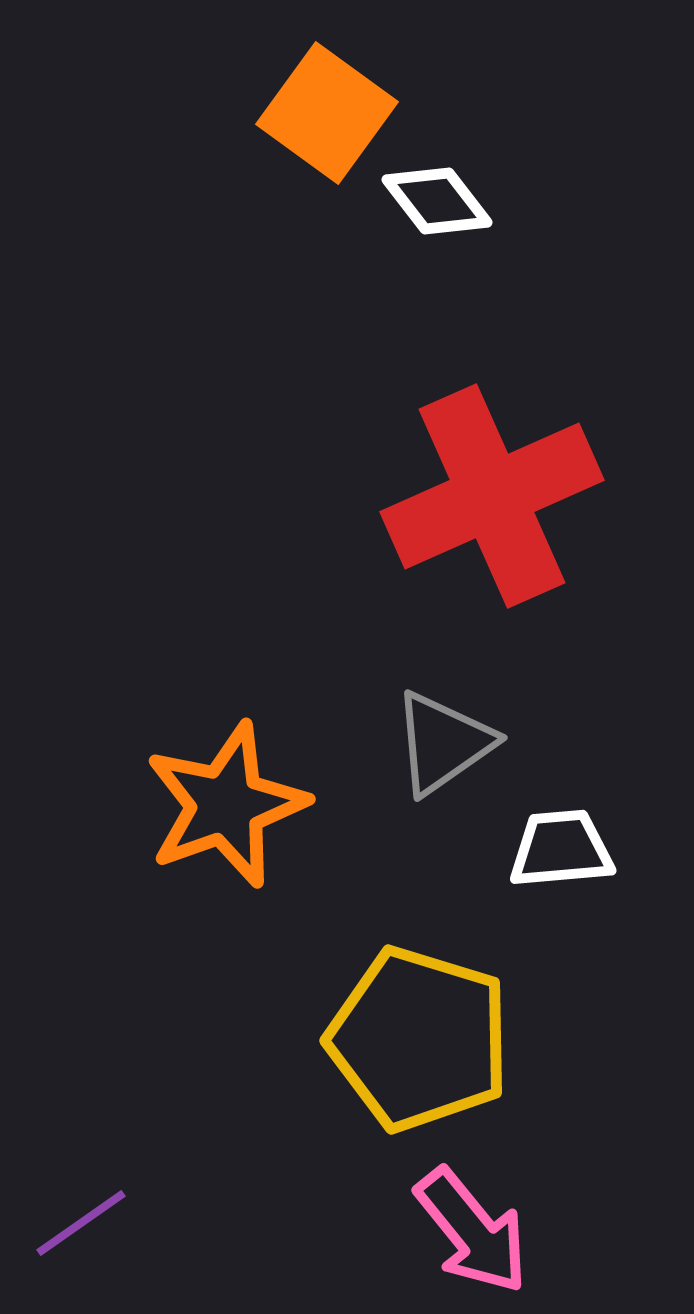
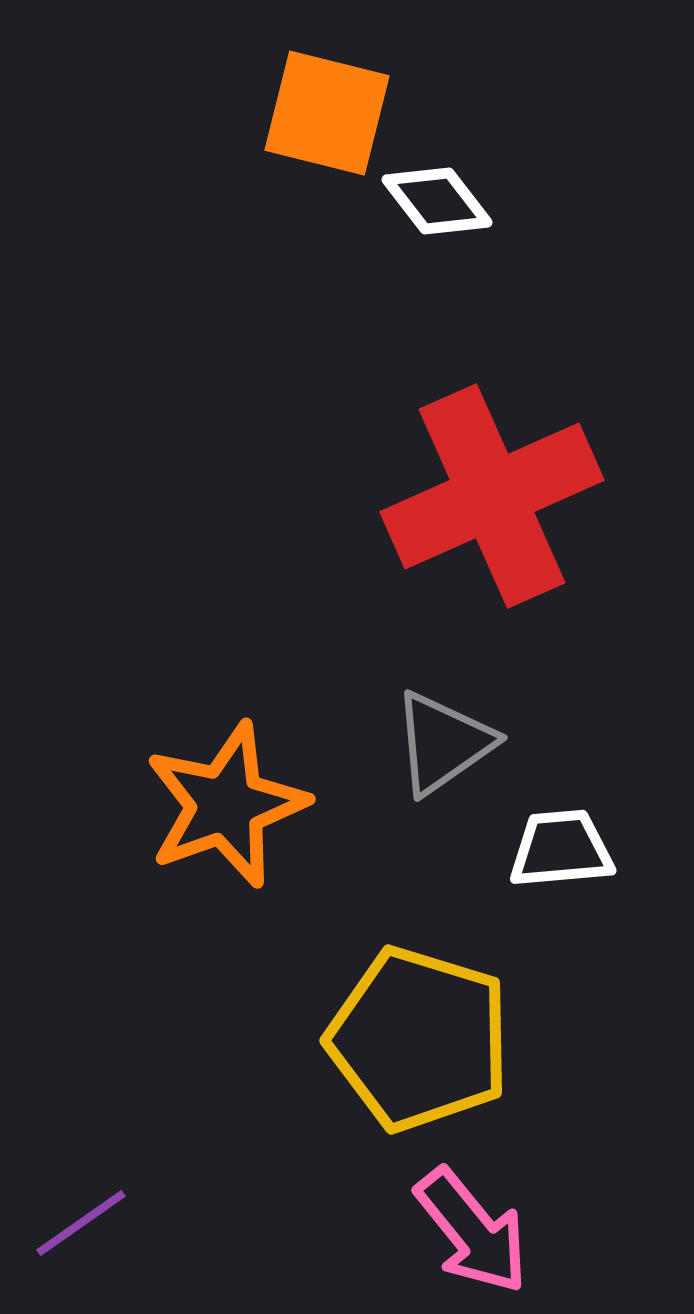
orange square: rotated 22 degrees counterclockwise
